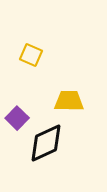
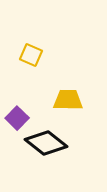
yellow trapezoid: moved 1 px left, 1 px up
black diamond: rotated 63 degrees clockwise
